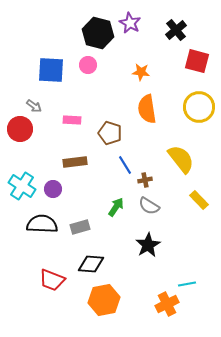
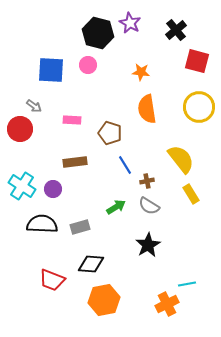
brown cross: moved 2 px right, 1 px down
yellow rectangle: moved 8 px left, 6 px up; rotated 12 degrees clockwise
green arrow: rotated 24 degrees clockwise
